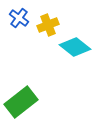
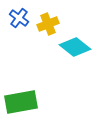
yellow cross: moved 1 px up
green rectangle: rotated 28 degrees clockwise
